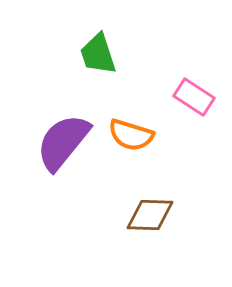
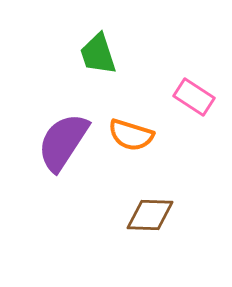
purple semicircle: rotated 6 degrees counterclockwise
